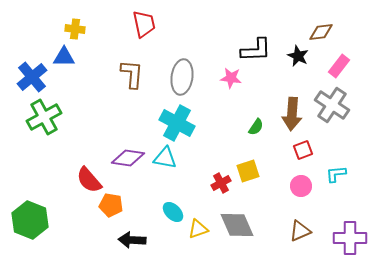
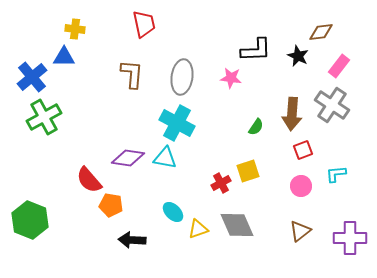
brown triangle: rotated 15 degrees counterclockwise
